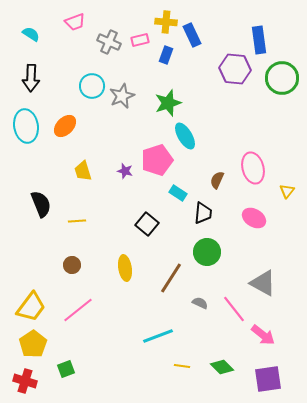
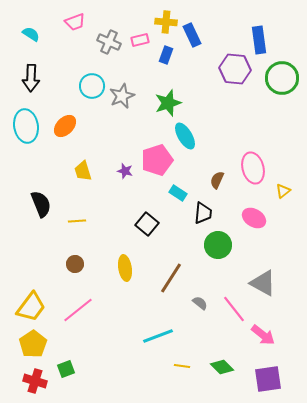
yellow triangle at (287, 191): moved 4 px left; rotated 14 degrees clockwise
green circle at (207, 252): moved 11 px right, 7 px up
brown circle at (72, 265): moved 3 px right, 1 px up
gray semicircle at (200, 303): rotated 14 degrees clockwise
red cross at (25, 381): moved 10 px right
